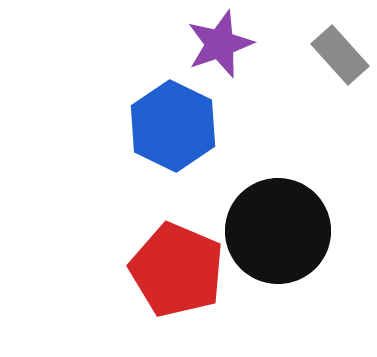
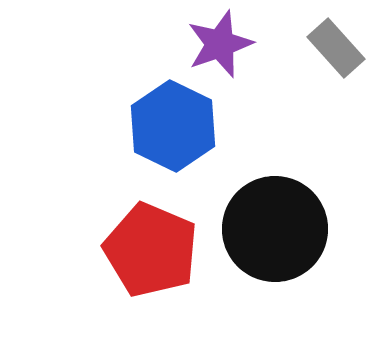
gray rectangle: moved 4 px left, 7 px up
black circle: moved 3 px left, 2 px up
red pentagon: moved 26 px left, 20 px up
